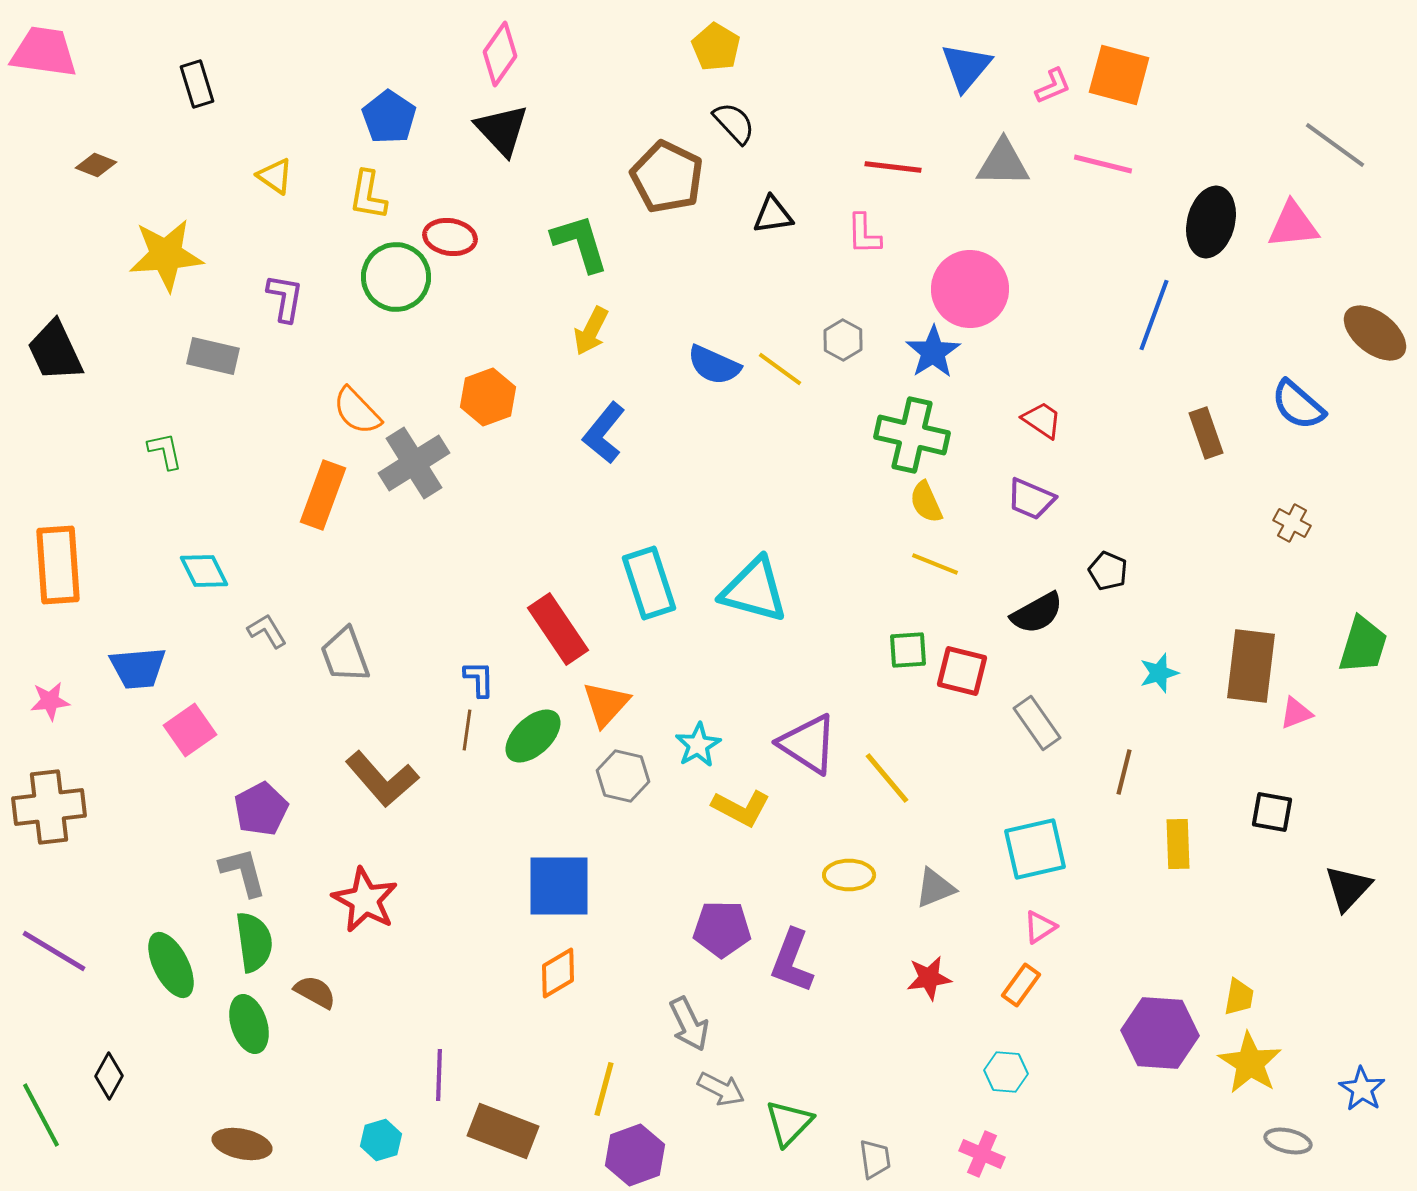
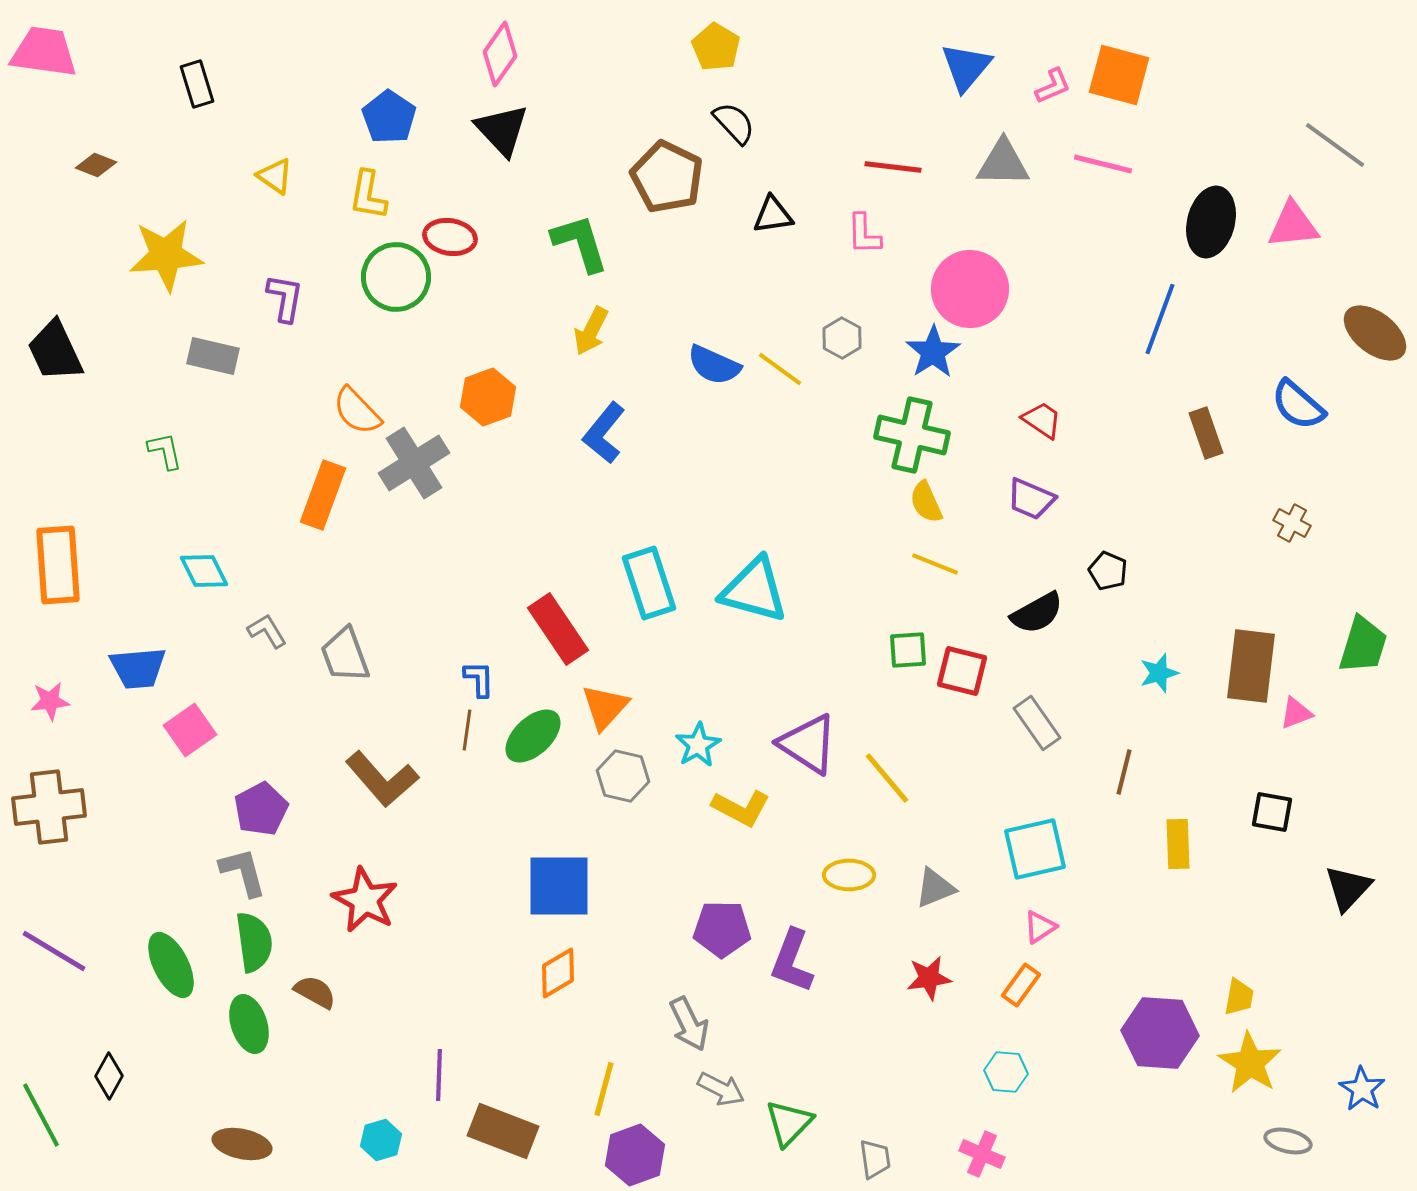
blue line at (1154, 315): moved 6 px right, 4 px down
gray hexagon at (843, 340): moved 1 px left, 2 px up
orange triangle at (606, 704): moved 1 px left, 3 px down
